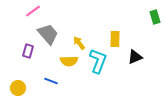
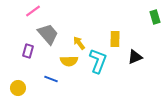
blue line: moved 2 px up
